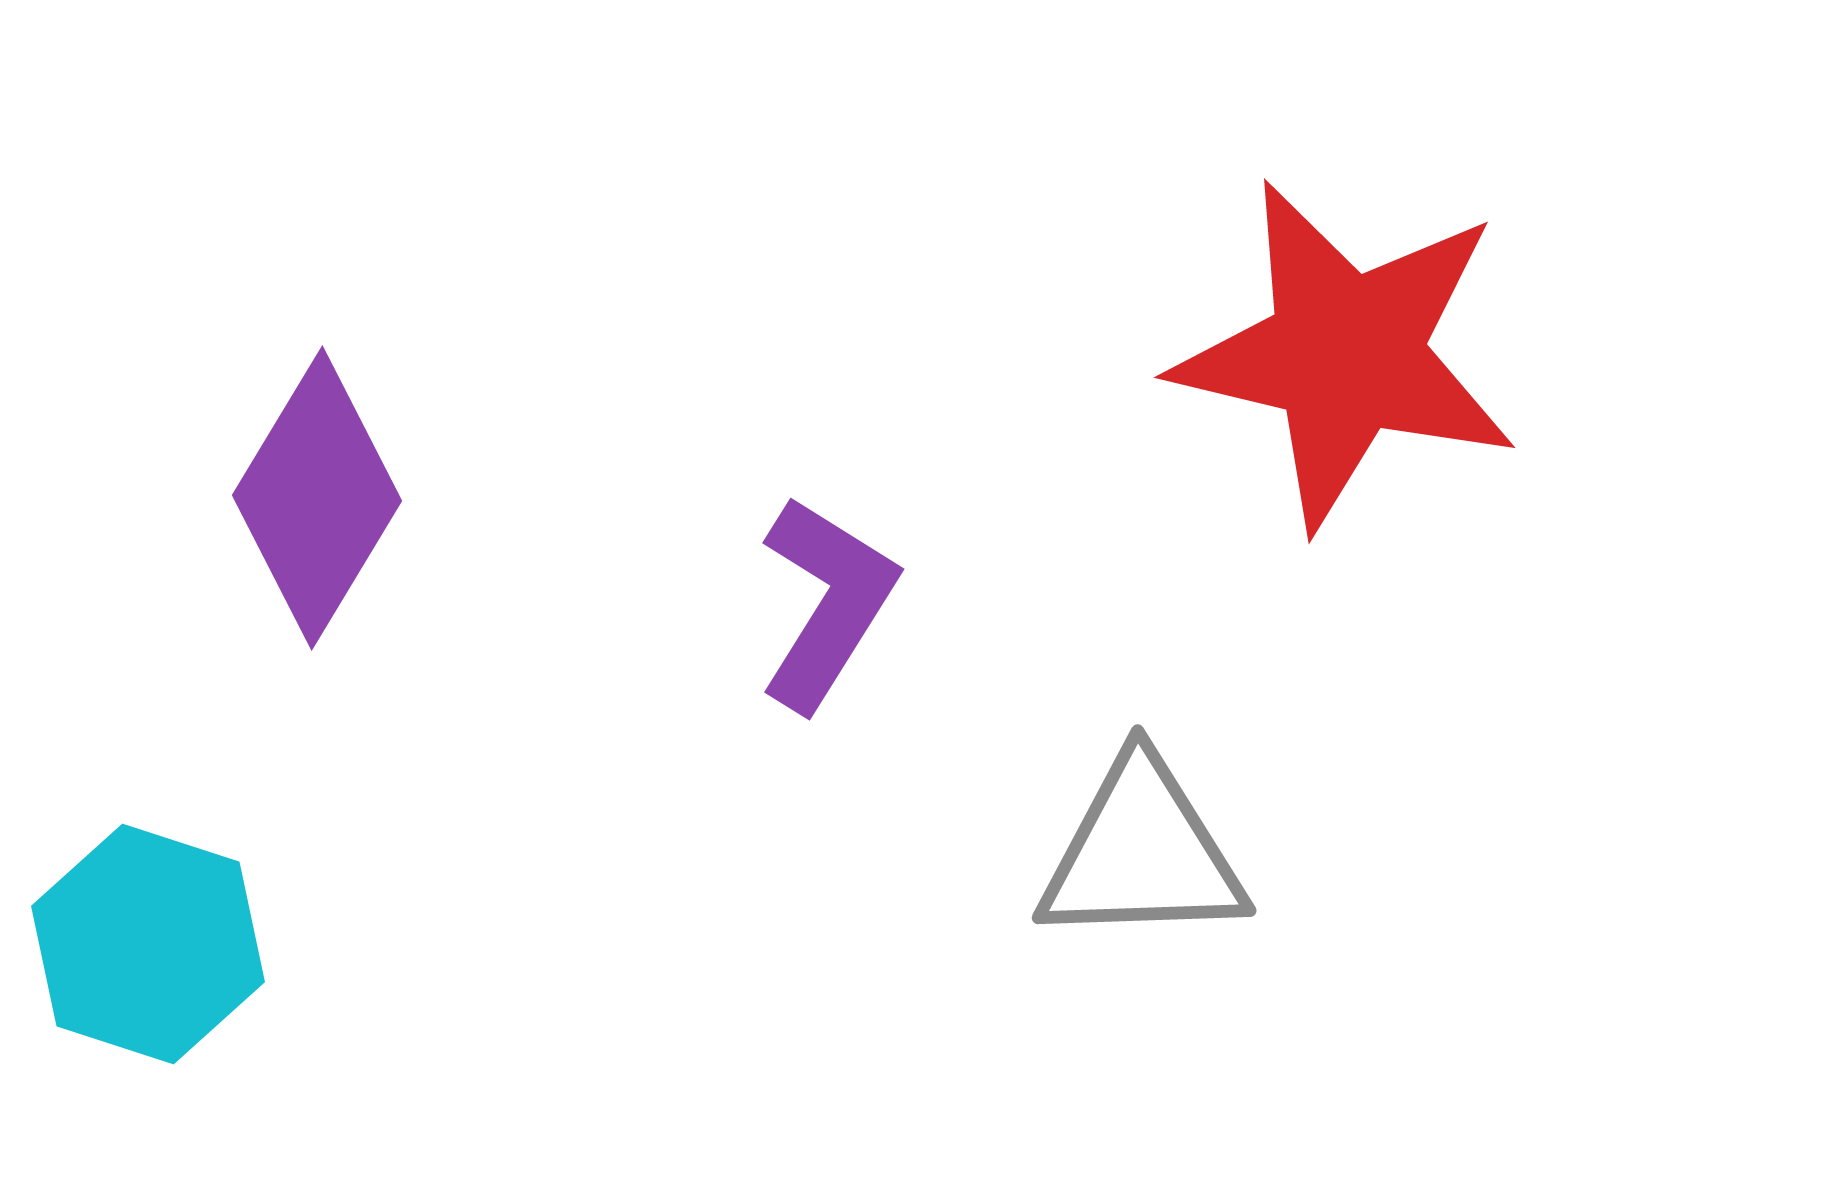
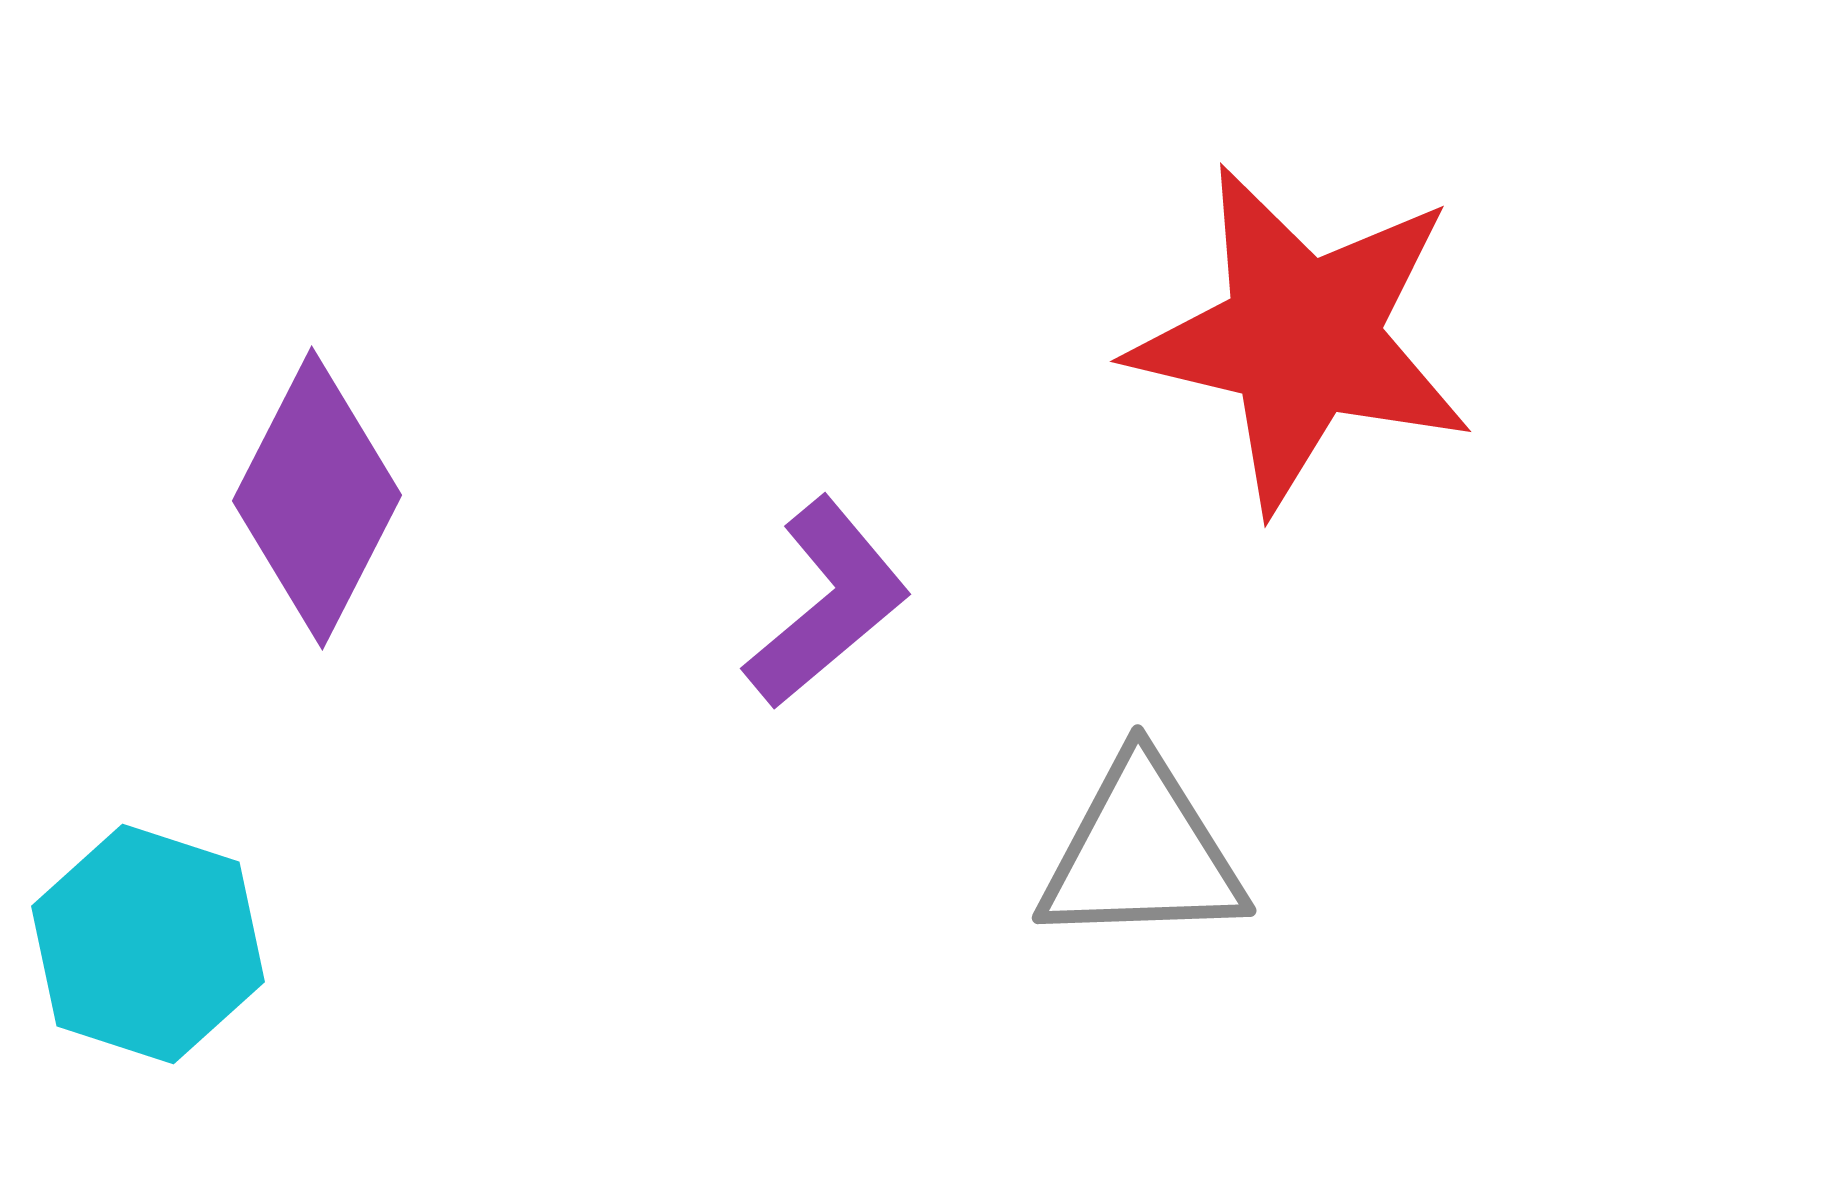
red star: moved 44 px left, 16 px up
purple diamond: rotated 4 degrees counterclockwise
purple L-shape: rotated 18 degrees clockwise
